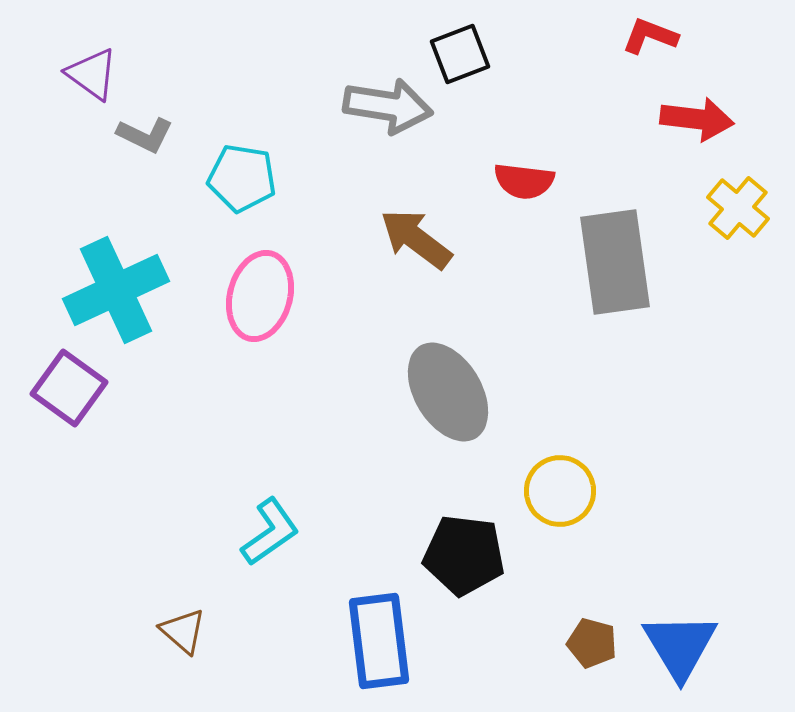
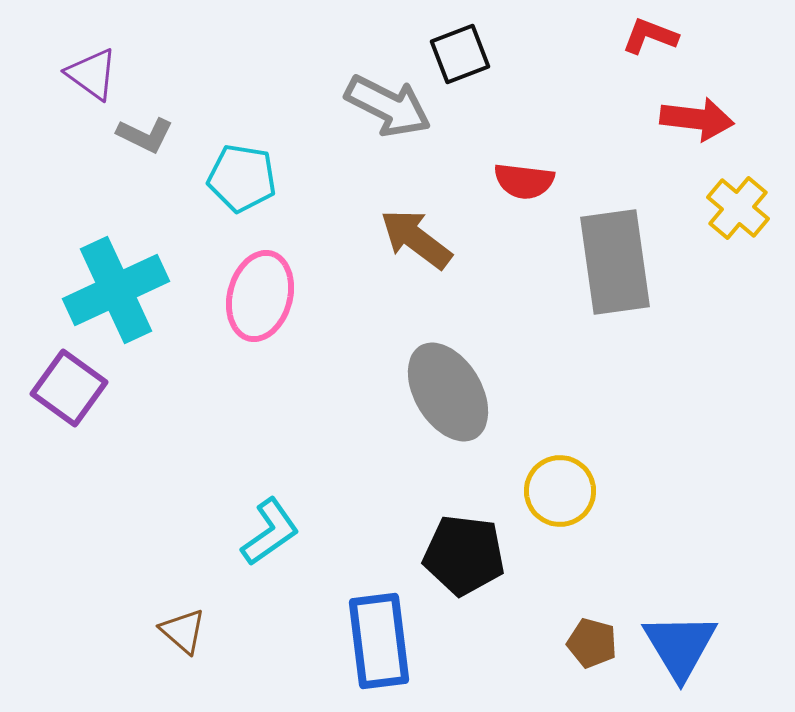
gray arrow: rotated 18 degrees clockwise
